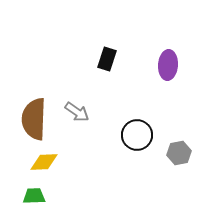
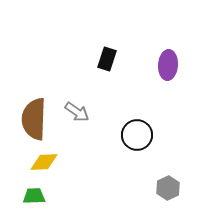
gray hexagon: moved 11 px left, 35 px down; rotated 15 degrees counterclockwise
